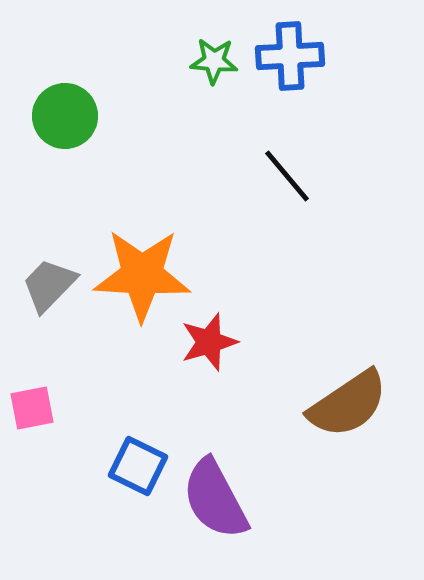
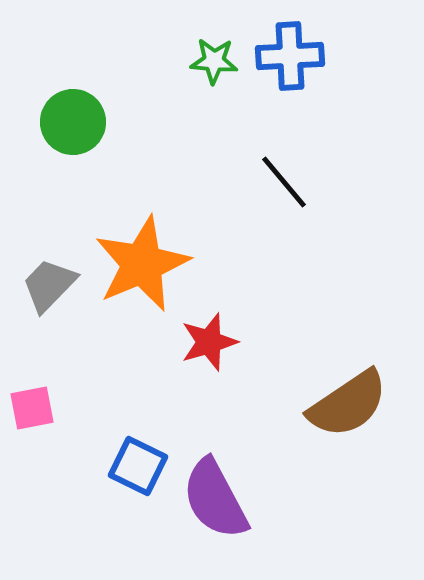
green circle: moved 8 px right, 6 px down
black line: moved 3 px left, 6 px down
orange star: moved 11 px up; rotated 26 degrees counterclockwise
